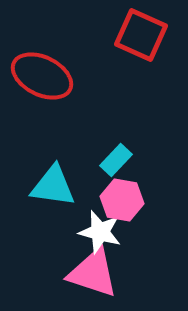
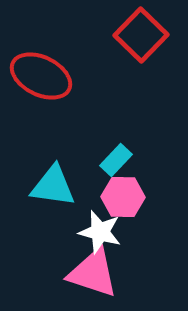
red square: rotated 20 degrees clockwise
red ellipse: moved 1 px left
pink hexagon: moved 1 px right, 3 px up; rotated 9 degrees counterclockwise
